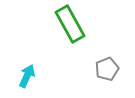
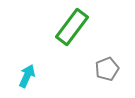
green rectangle: moved 2 px right, 3 px down; rotated 66 degrees clockwise
